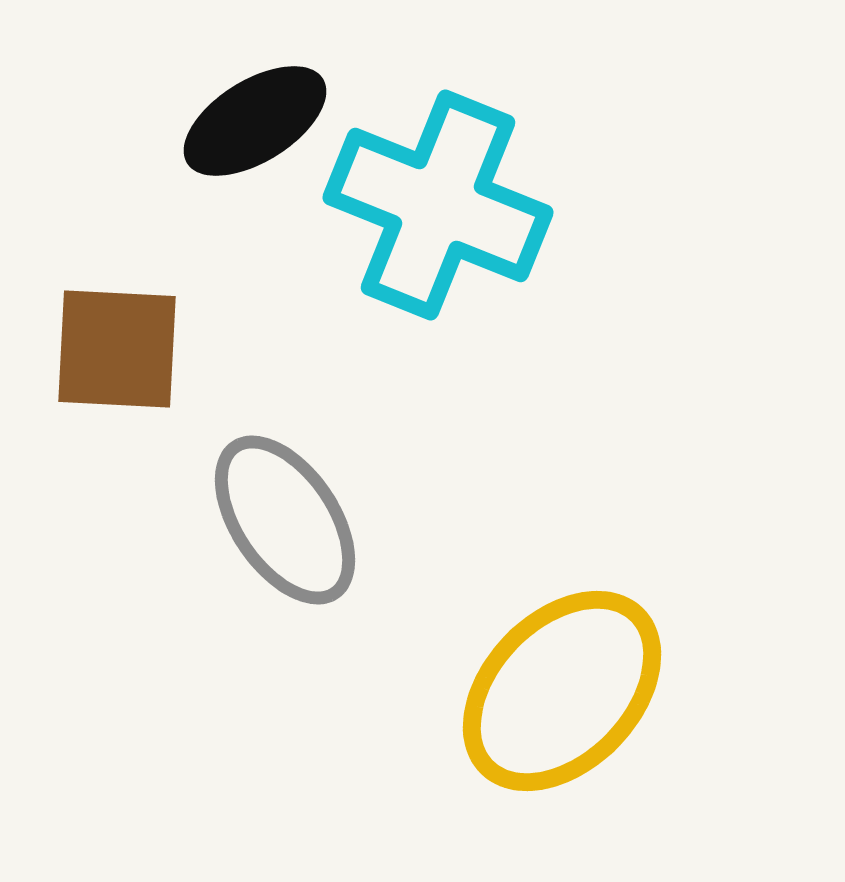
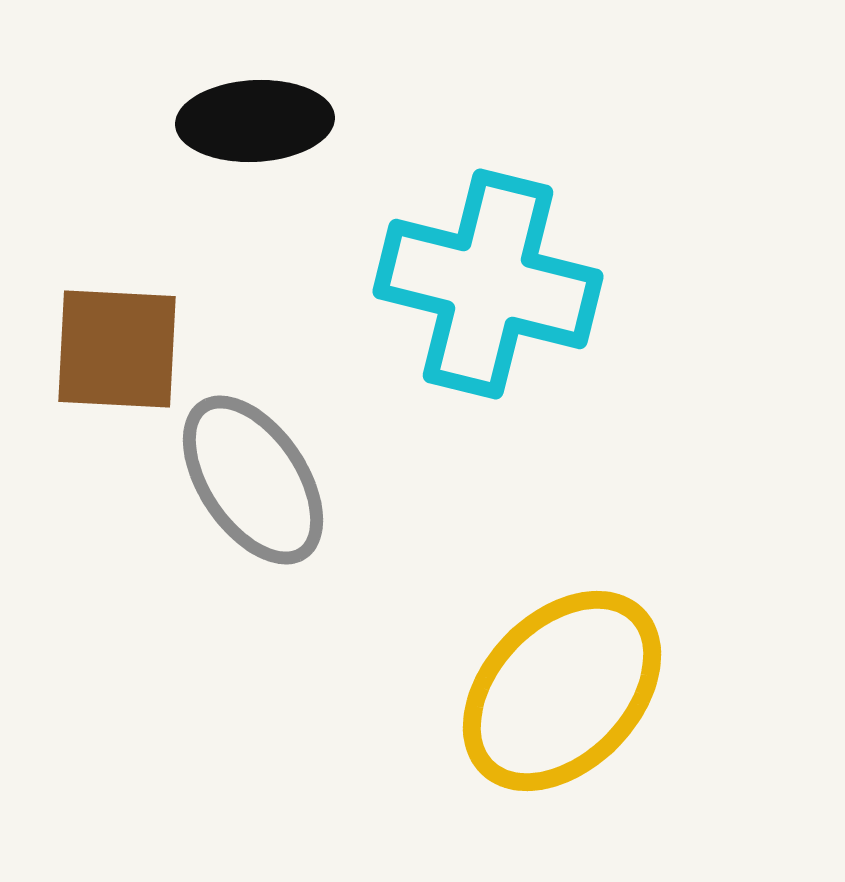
black ellipse: rotated 29 degrees clockwise
cyan cross: moved 50 px right, 79 px down; rotated 8 degrees counterclockwise
gray ellipse: moved 32 px left, 40 px up
